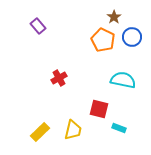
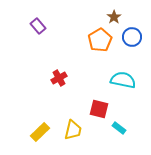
orange pentagon: moved 3 px left; rotated 15 degrees clockwise
cyan rectangle: rotated 16 degrees clockwise
